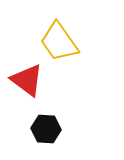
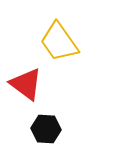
red triangle: moved 1 px left, 4 px down
